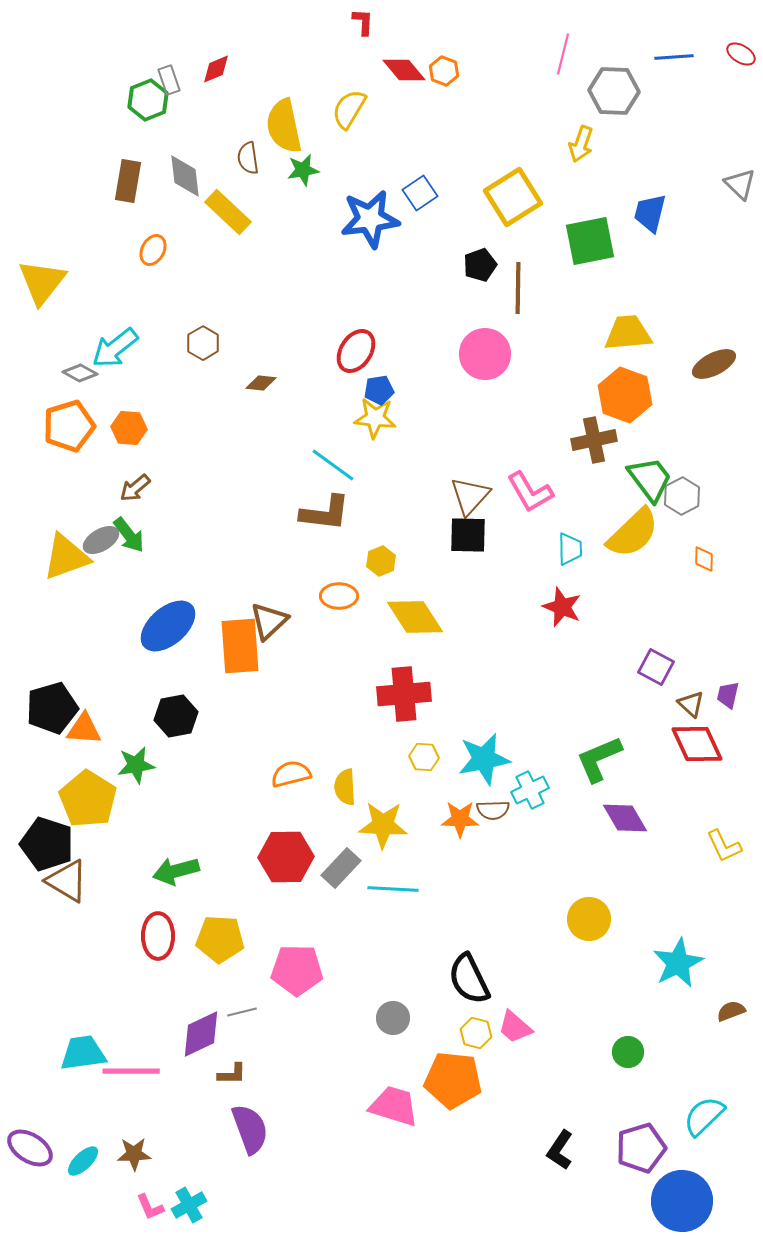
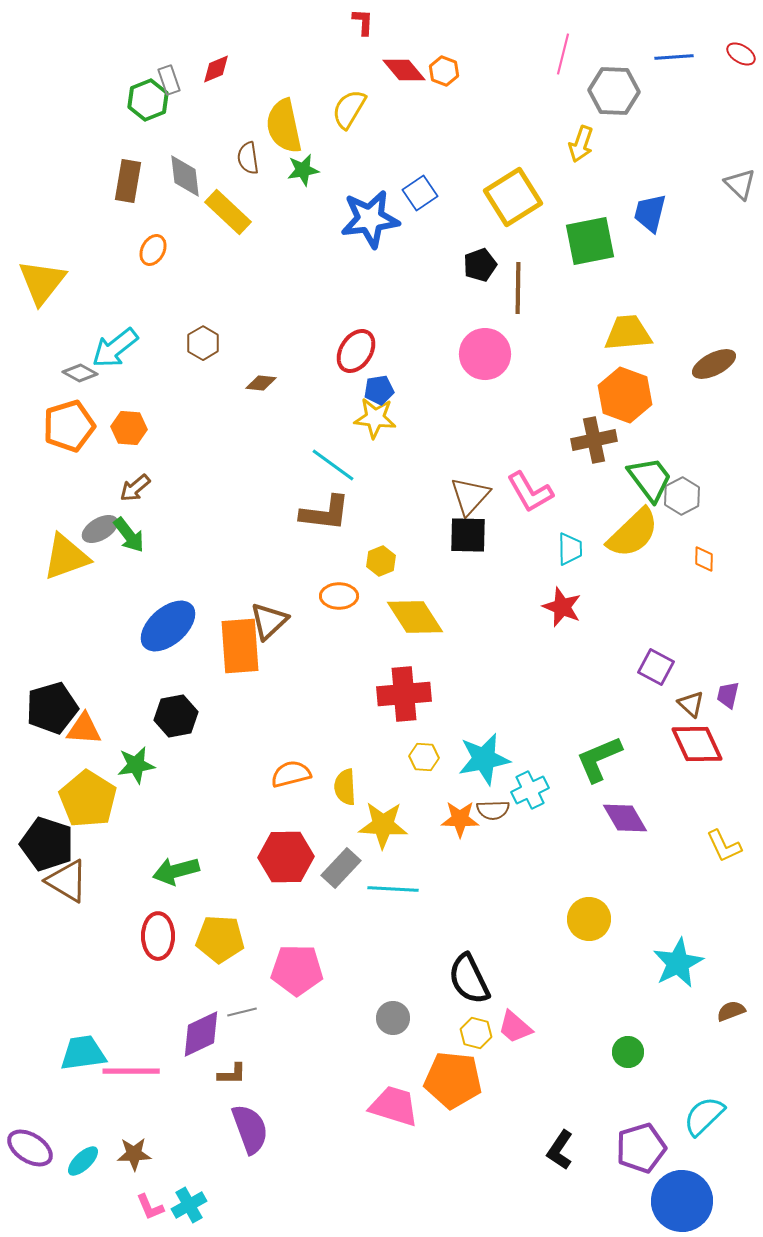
gray ellipse at (101, 540): moved 1 px left, 11 px up
